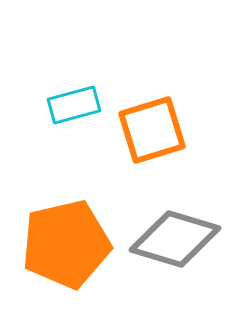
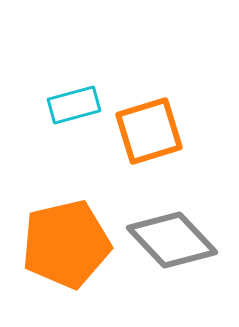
orange square: moved 3 px left, 1 px down
gray diamond: moved 3 px left, 1 px down; rotated 30 degrees clockwise
